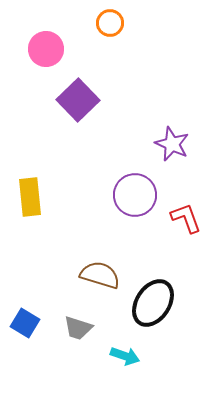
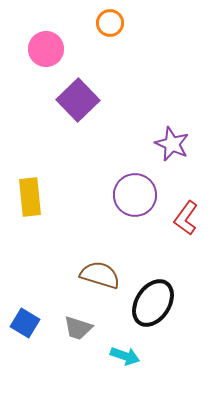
red L-shape: rotated 124 degrees counterclockwise
